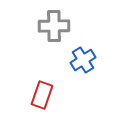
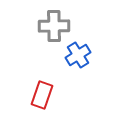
blue cross: moved 5 px left, 5 px up
